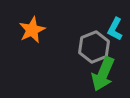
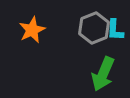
cyan L-shape: moved 1 px down; rotated 25 degrees counterclockwise
gray hexagon: moved 19 px up
